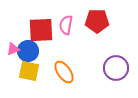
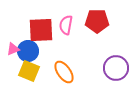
yellow square: rotated 10 degrees clockwise
